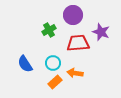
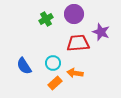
purple circle: moved 1 px right, 1 px up
green cross: moved 3 px left, 11 px up
blue semicircle: moved 1 px left, 2 px down
orange rectangle: moved 1 px down
